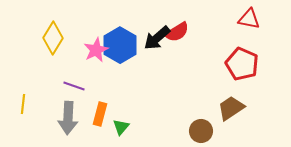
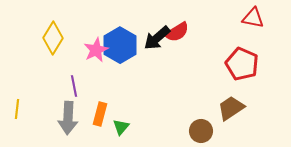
red triangle: moved 4 px right, 1 px up
purple line: rotated 60 degrees clockwise
yellow line: moved 6 px left, 5 px down
